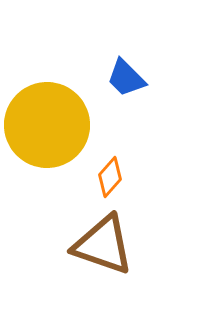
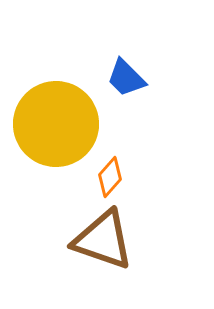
yellow circle: moved 9 px right, 1 px up
brown triangle: moved 5 px up
